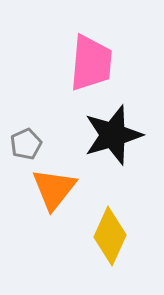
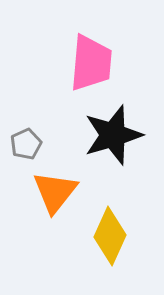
orange triangle: moved 1 px right, 3 px down
